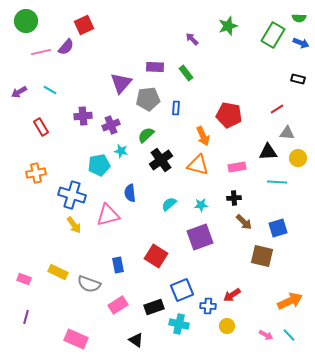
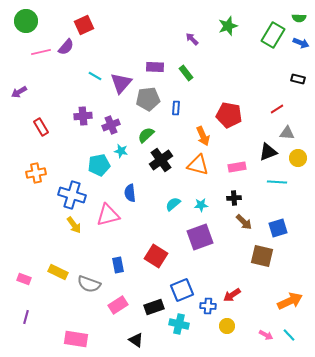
cyan line at (50, 90): moved 45 px right, 14 px up
black triangle at (268, 152): rotated 18 degrees counterclockwise
cyan semicircle at (169, 204): moved 4 px right
pink rectangle at (76, 339): rotated 15 degrees counterclockwise
